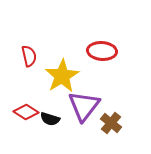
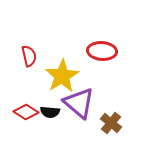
purple triangle: moved 5 px left, 3 px up; rotated 28 degrees counterclockwise
black semicircle: moved 7 px up; rotated 12 degrees counterclockwise
